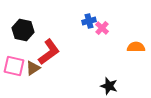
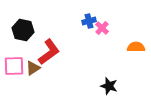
pink square: rotated 15 degrees counterclockwise
